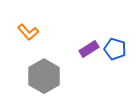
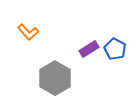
blue pentagon: rotated 10 degrees clockwise
gray hexagon: moved 11 px right, 2 px down
